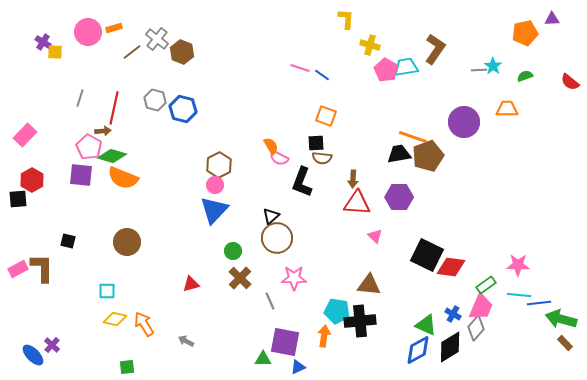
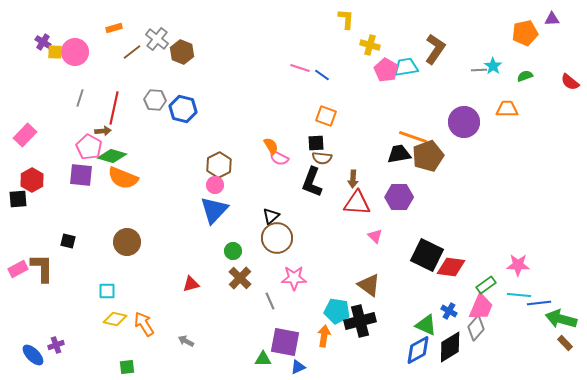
pink circle at (88, 32): moved 13 px left, 20 px down
gray hexagon at (155, 100): rotated 10 degrees counterclockwise
black L-shape at (302, 182): moved 10 px right
brown triangle at (369, 285): rotated 30 degrees clockwise
blue cross at (453, 314): moved 4 px left, 3 px up
black cross at (360, 321): rotated 8 degrees counterclockwise
purple cross at (52, 345): moved 4 px right; rotated 28 degrees clockwise
